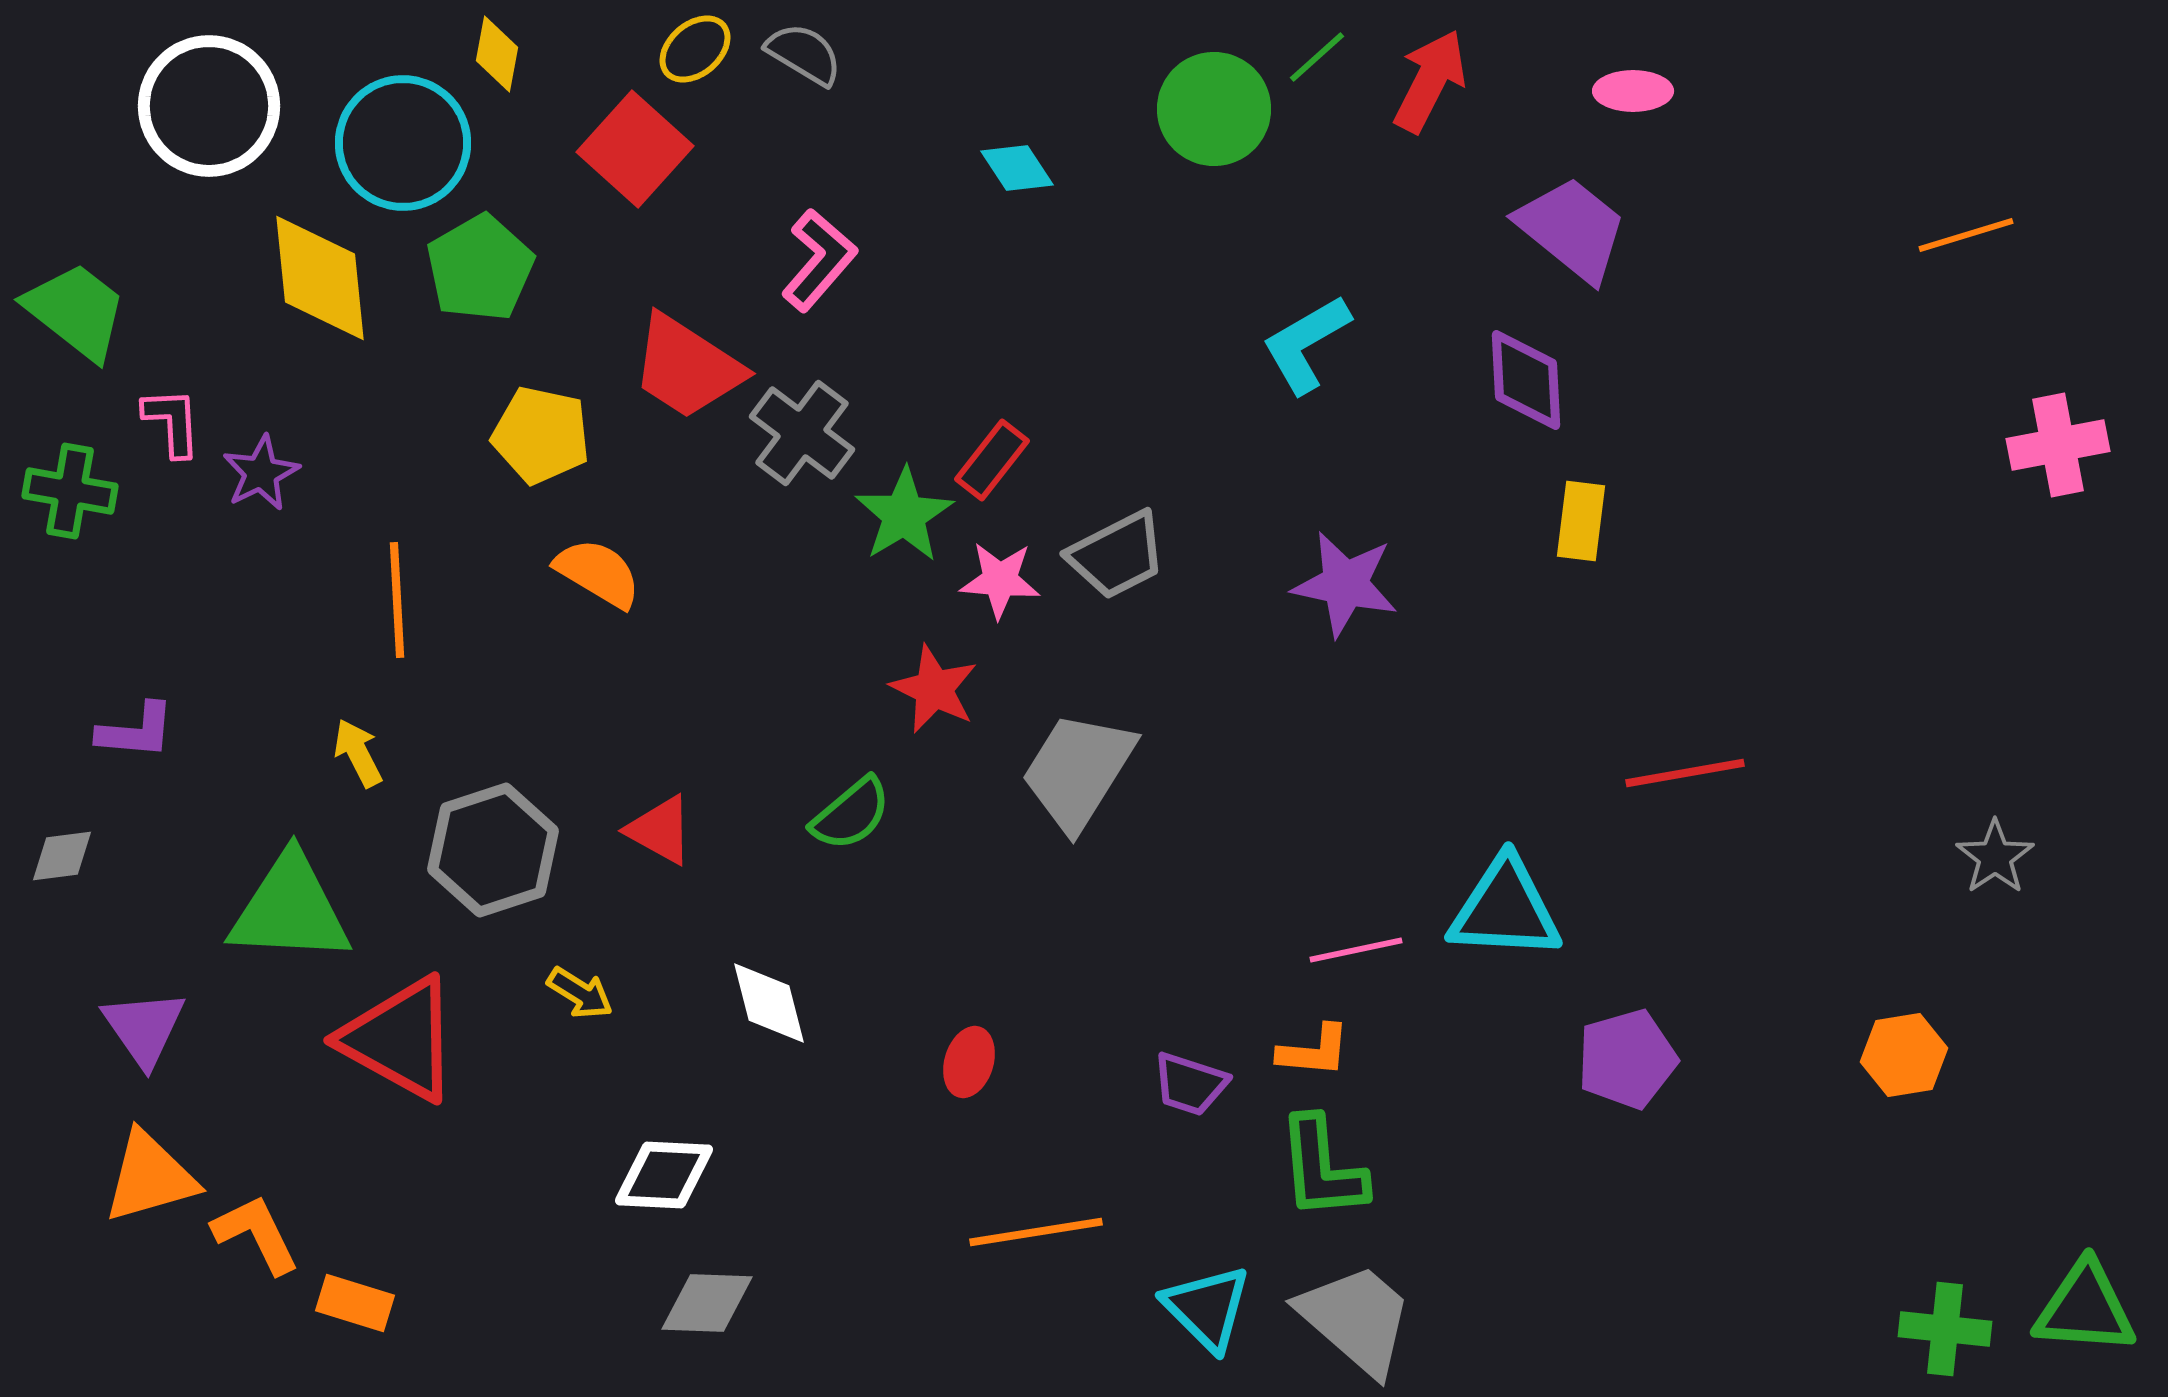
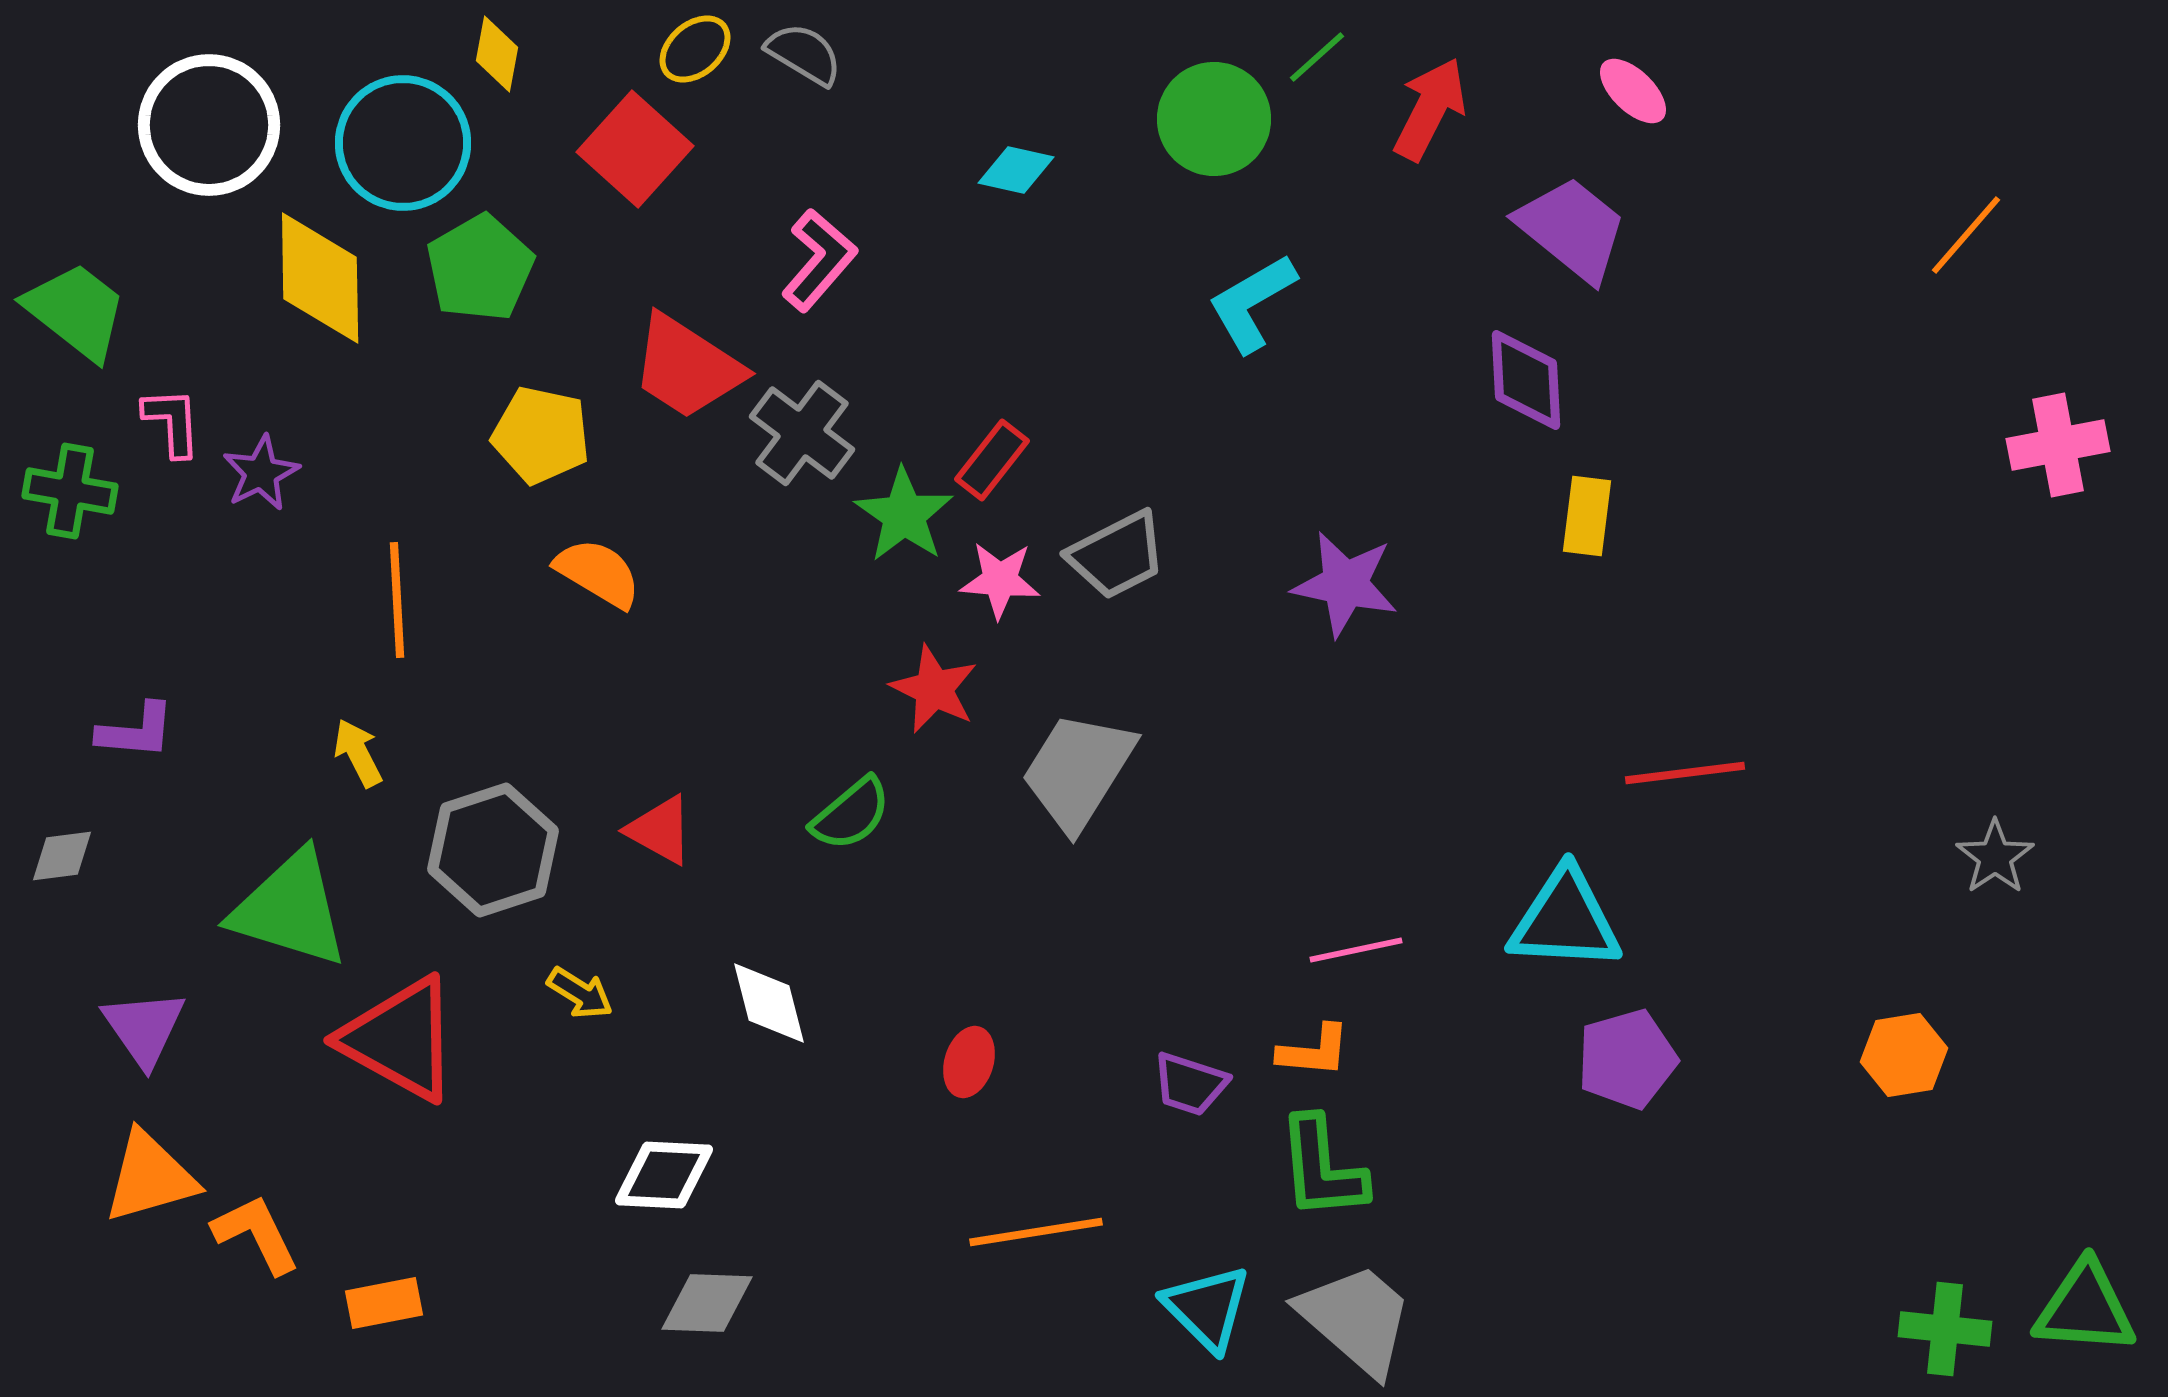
red arrow at (1430, 81): moved 28 px down
pink ellipse at (1633, 91): rotated 44 degrees clockwise
white circle at (209, 106): moved 19 px down
green circle at (1214, 109): moved 10 px down
cyan diamond at (1017, 168): moved 1 px left, 2 px down; rotated 44 degrees counterclockwise
orange line at (1966, 235): rotated 32 degrees counterclockwise
yellow diamond at (320, 278): rotated 5 degrees clockwise
cyan L-shape at (1306, 344): moved 54 px left, 41 px up
green star at (904, 515): rotated 6 degrees counterclockwise
yellow rectangle at (1581, 521): moved 6 px right, 5 px up
red line at (1685, 773): rotated 3 degrees clockwise
green triangle at (290, 909): rotated 14 degrees clockwise
cyan triangle at (1505, 909): moved 60 px right, 11 px down
orange rectangle at (355, 1303): moved 29 px right; rotated 28 degrees counterclockwise
